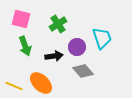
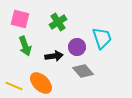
pink square: moved 1 px left
green cross: moved 2 px up
